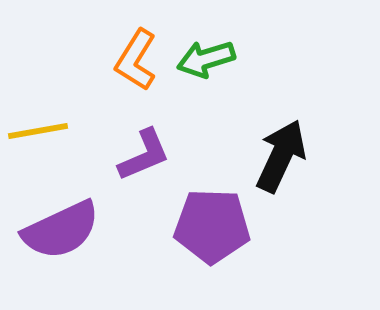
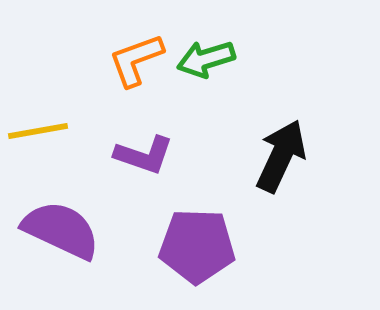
orange L-shape: rotated 38 degrees clockwise
purple L-shape: rotated 42 degrees clockwise
purple pentagon: moved 15 px left, 20 px down
purple semicircle: rotated 130 degrees counterclockwise
